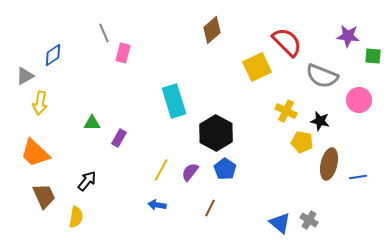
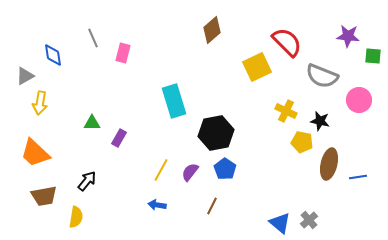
gray line: moved 11 px left, 5 px down
blue diamond: rotated 65 degrees counterclockwise
black hexagon: rotated 20 degrees clockwise
brown trapezoid: rotated 104 degrees clockwise
brown line: moved 2 px right, 2 px up
gray cross: rotated 18 degrees clockwise
